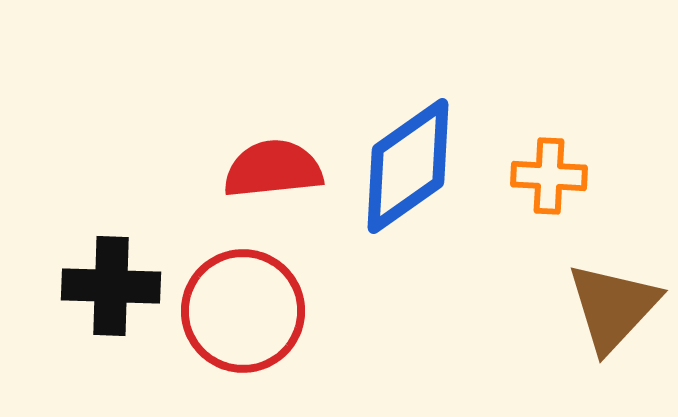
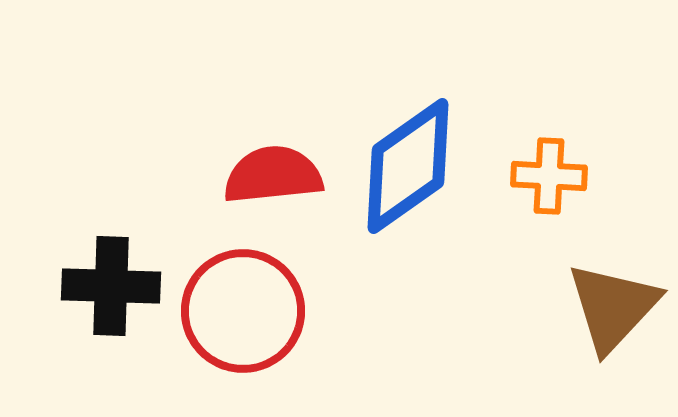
red semicircle: moved 6 px down
